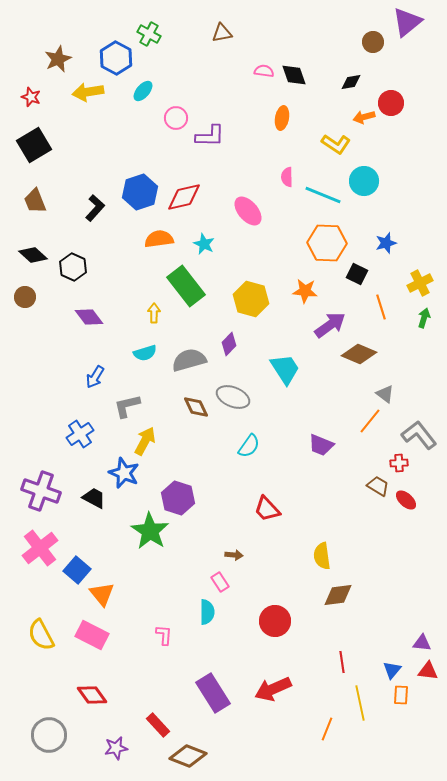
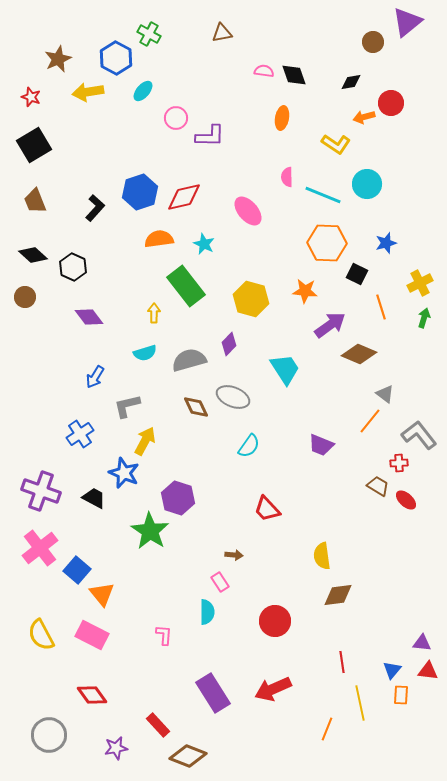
cyan circle at (364, 181): moved 3 px right, 3 px down
